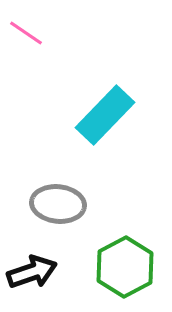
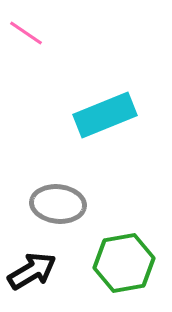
cyan rectangle: rotated 24 degrees clockwise
green hexagon: moved 1 px left, 4 px up; rotated 18 degrees clockwise
black arrow: moved 1 px up; rotated 12 degrees counterclockwise
